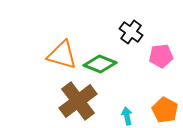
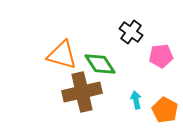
green diamond: rotated 36 degrees clockwise
brown cross: moved 4 px right, 9 px up; rotated 24 degrees clockwise
cyan arrow: moved 9 px right, 16 px up
